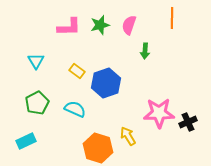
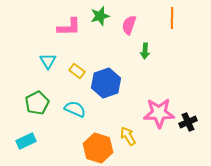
green star: moved 9 px up
cyan triangle: moved 12 px right
